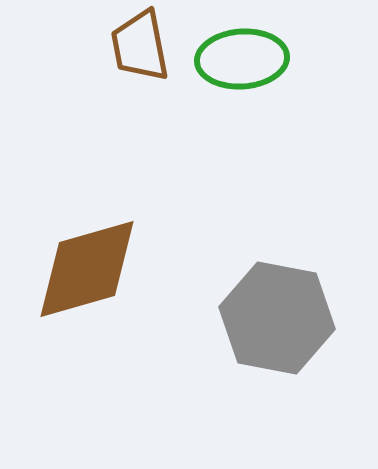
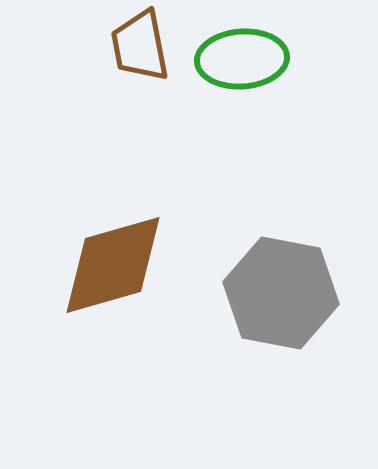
brown diamond: moved 26 px right, 4 px up
gray hexagon: moved 4 px right, 25 px up
